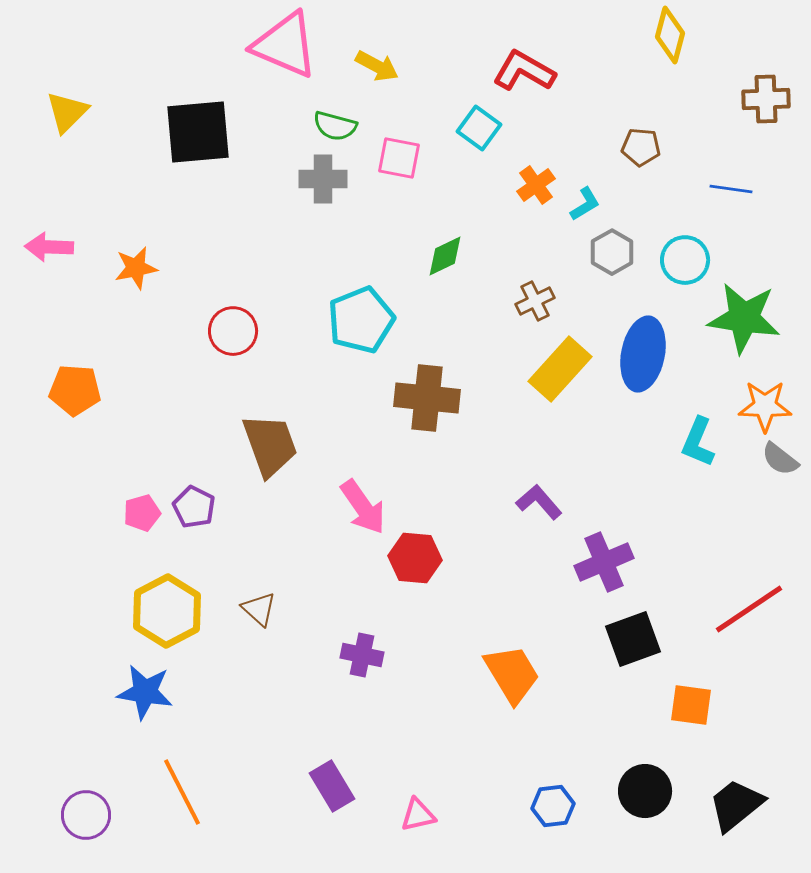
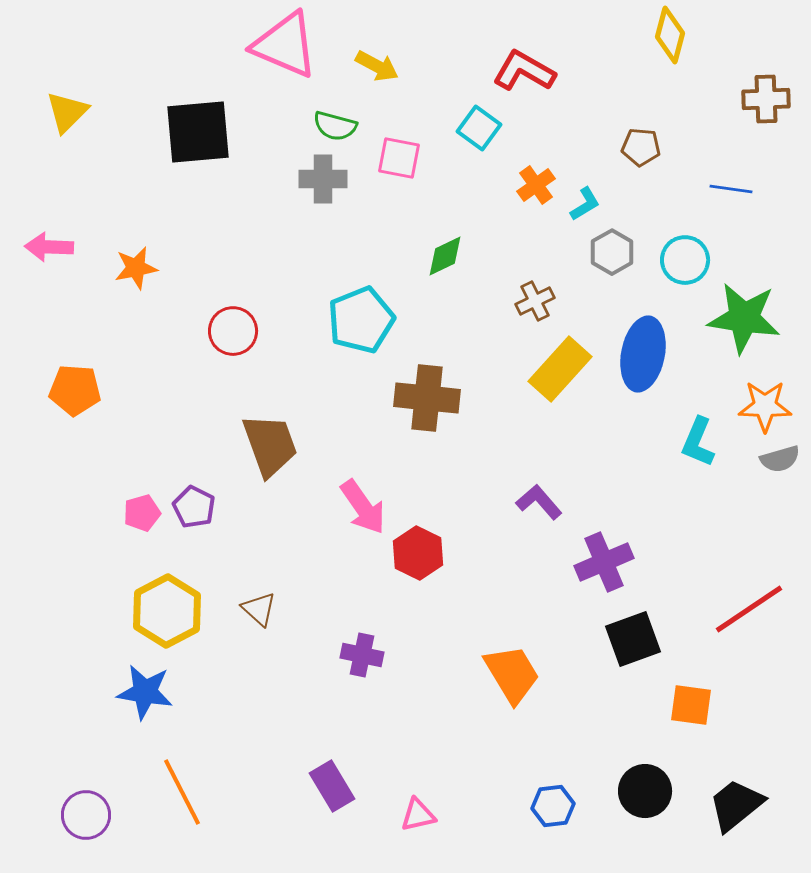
gray semicircle at (780, 459): rotated 54 degrees counterclockwise
red hexagon at (415, 558): moved 3 px right, 5 px up; rotated 21 degrees clockwise
